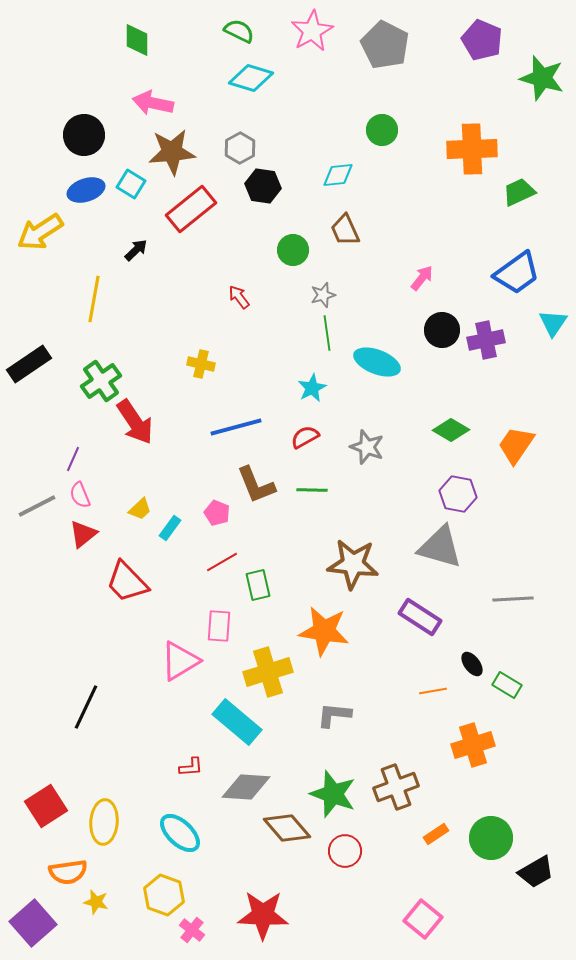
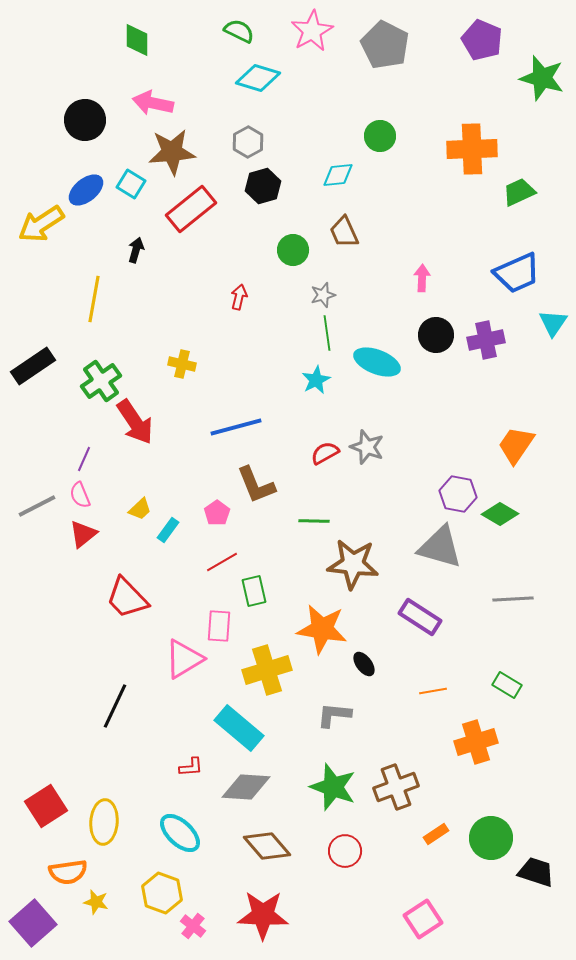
cyan diamond at (251, 78): moved 7 px right
green circle at (382, 130): moved 2 px left, 6 px down
black circle at (84, 135): moved 1 px right, 15 px up
gray hexagon at (240, 148): moved 8 px right, 6 px up
black hexagon at (263, 186): rotated 24 degrees counterclockwise
blue ellipse at (86, 190): rotated 21 degrees counterclockwise
brown trapezoid at (345, 230): moved 1 px left, 2 px down
yellow arrow at (40, 232): moved 1 px right, 8 px up
black arrow at (136, 250): rotated 30 degrees counterclockwise
blue trapezoid at (517, 273): rotated 12 degrees clockwise
pink arrow at (422, 278): rotated 36 degrees counterclockwise
red arrow at (239, 297): rotated 50 degrees clockwise
black circle at (442, 330): moved 6 px left, 5 px down
black rectangle at (29, 364): moved 4 px right, 2 px down
yellow cross at (201, 364): moved 19 px left
cyan star at (312, 388): moved 4 px right, 8 px up
green diamond at (451, 430): moved 49 px right, 84 px down
red semicircle at (305, 437): moved 20 px right, 16 px down
purple line at (73, 459): moved 11 px right
green line at (312, 490): moved 2 px right, 31 px down
pink pentagon at (217, 513): rotated 15 degrees clockwise
cyan rectangle at (170, 528): moved 2 px left, 2 px down
red trapezoid at (127, 582): moved 16 px down
green rectangle at (258, 585): moved 4 px left, 6 px down
orange star at (324, 631): moved 2 px left, 2 px up
pink triangle at (180, 661): moved 4 px right, 2 px up
black ellipse at (472, 664): moved 108 px left
yellow cross at (268, 672): moved 1 px left, 2 px up
black line at (86, 707): moved 29 px right, 1 px up
cyan rectangle at (237, 722): moved 2 px right, 6 px down
orange cross at (473, 745): moved 3 px right, 3 px up
green star at (333, 794): moved 7 px up
brown diamond at (287, 828): moved 20 px left, 18 px down
black trapezoid at (536, 872): rotated 132 degrees counterclockwise
yellow hexagon at (164, 895): moved 2 px left, 2 px up
pink square at (423, 919): rotated 18 degrees clockwise
pink cross at (192, 930): moved 1 px right, 4 px up
